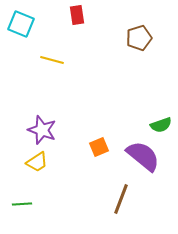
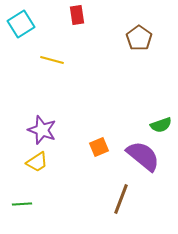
cyan square: rotated 36 degrees clockwise
brown pentagon: rotated 20 degrees counterclockwise
